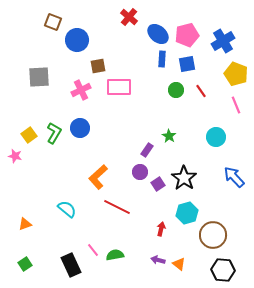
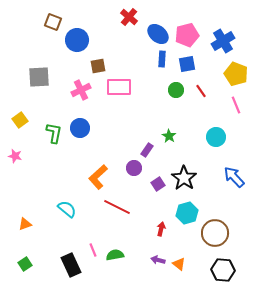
green L-shape at (54, 133): rotated 20 degrees counterclockwise
yellow square at (29, 135): moved 9 px left, 15 px up
purple circle at (140, 172): moved 6 px left, 4 px up
brown circle at (213, 235): moved 2 px right, 2 px up
pink line at (93, 250): rotated 16 degrees clockwise
